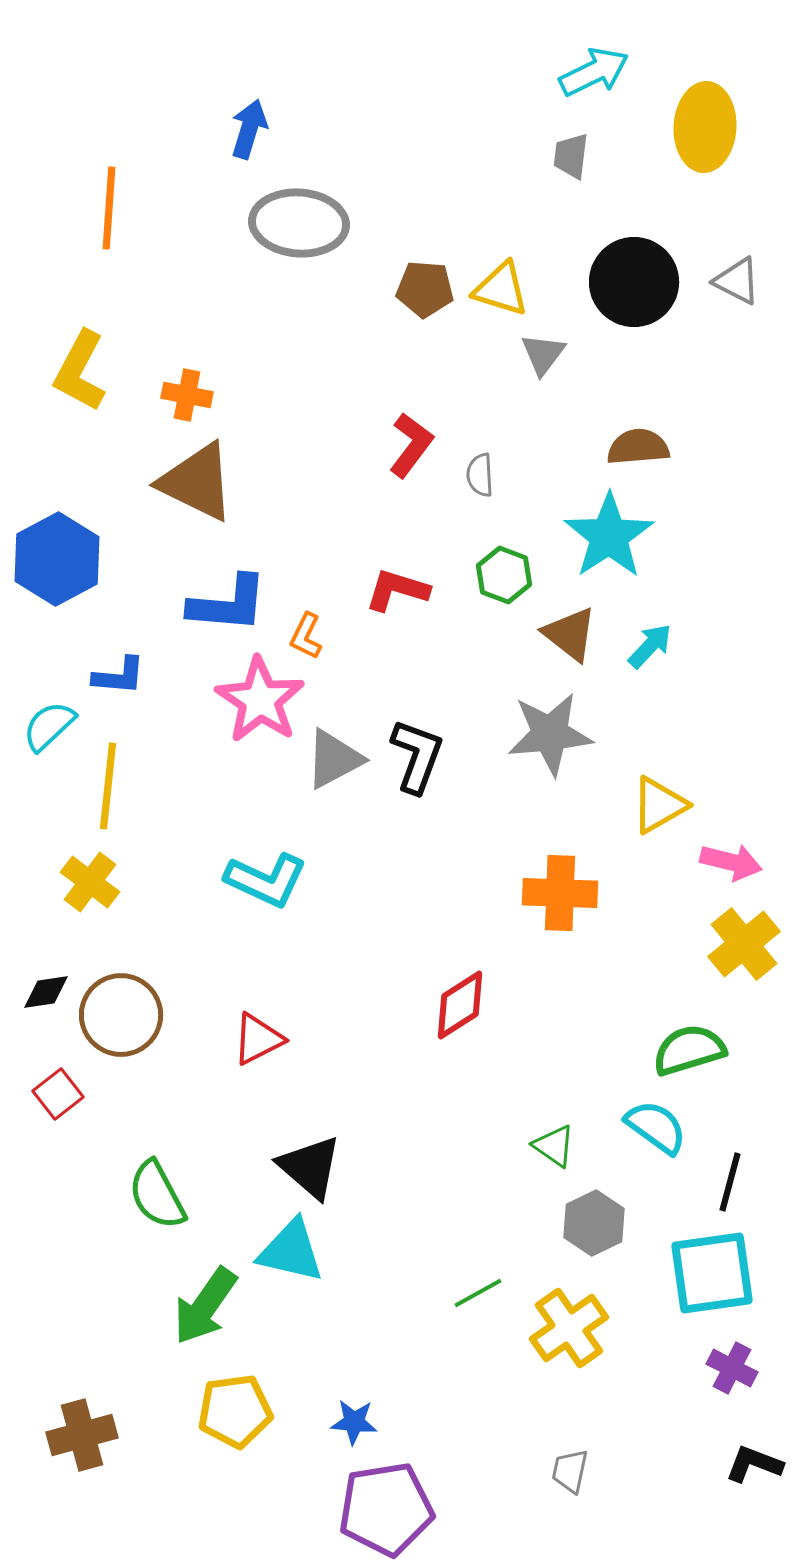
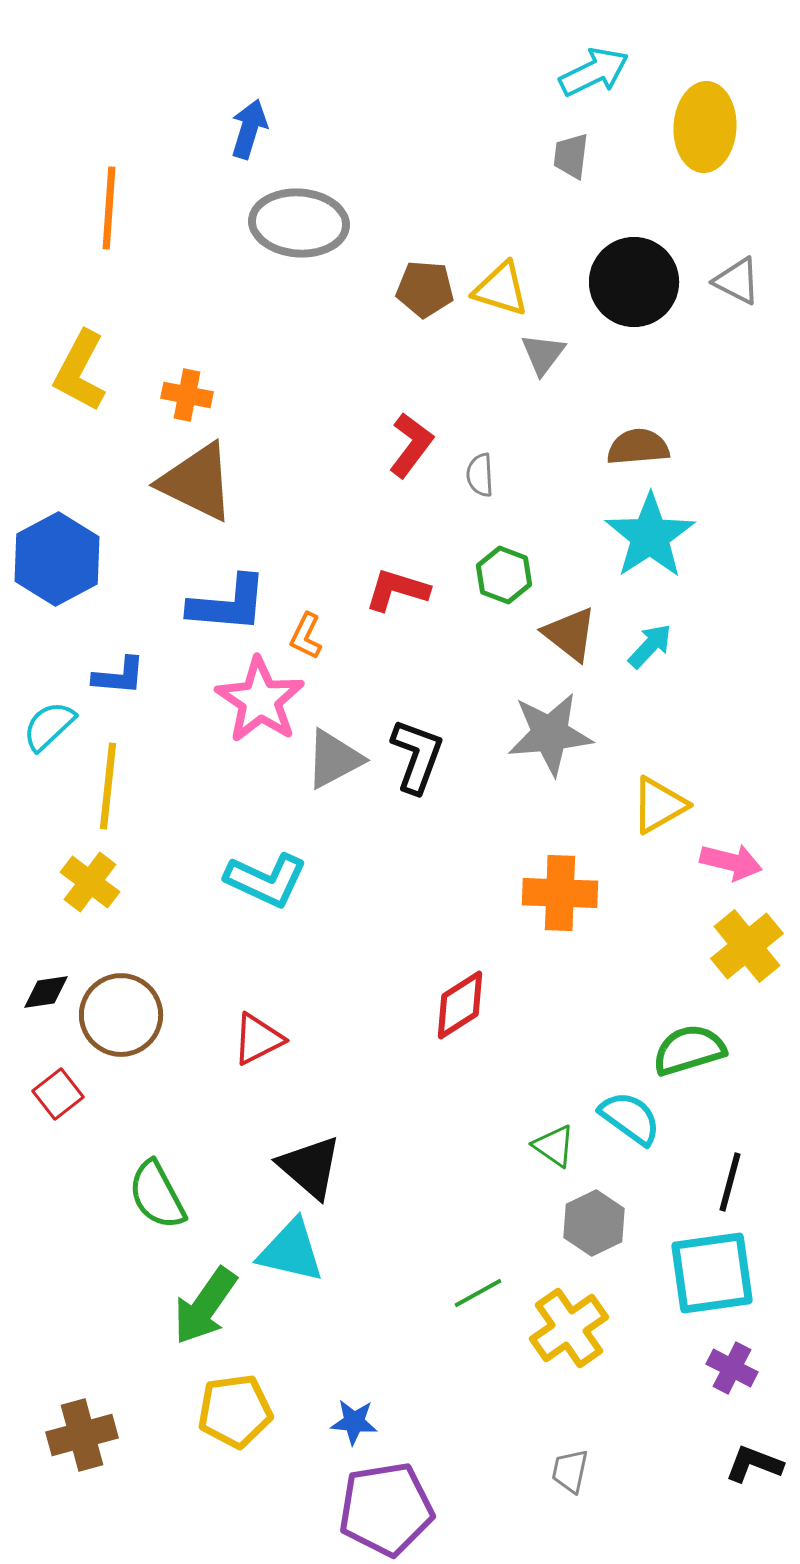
cyan star at (609, 536): moved 41 px right
yellow cross at (744, 944): moved 3 px right, 2 px down
cyan semicircle at (656, 1127): moved 26 px left, 9 px up
